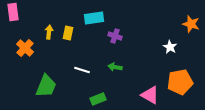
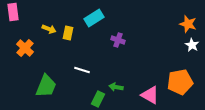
cyan rectangle: rotated 24 degrees counterclockwise
orange star: moved 3 px left
yellow arrow: moved 3 px up; rotated 104 degrees clockwise
purple cross: moved 3 px right, 4 px down
white star: moved 22 px right, 2 px up
green arrow: moved 1 px right, 20 px down
green rectangle: rotated 42 degrees counterclockwise
